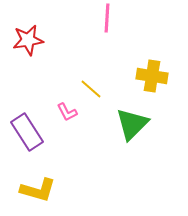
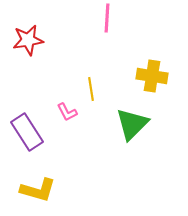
yellow line: rotated 40 degrees clockwise
